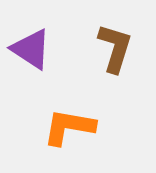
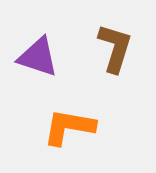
purple triangle: moved 7 px right, 8 px down; rotated 15 degrees counterclockwise
